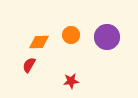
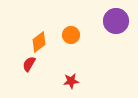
purple circle: moved 9 px right, 16 px up
orange diamond: rotated 35 degrees counterclockwise
red semicircle: moved 1 px up
